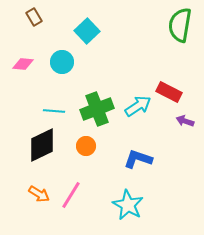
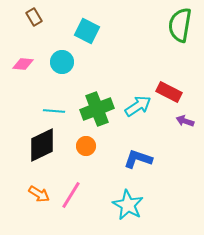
cyan square: rotated 20 degrees counterclockwise
